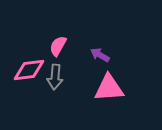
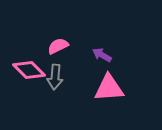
pink semicircle: rotated 35 degrees clockwise
purple arrow: moved 2 px right
pink diamond: rotated 52 degrees clockwise
